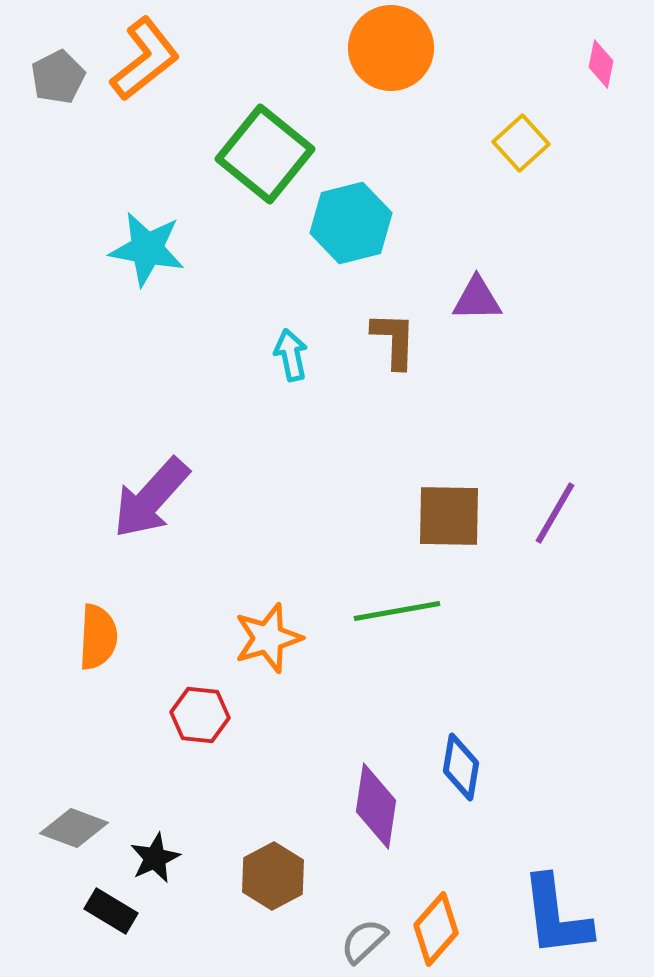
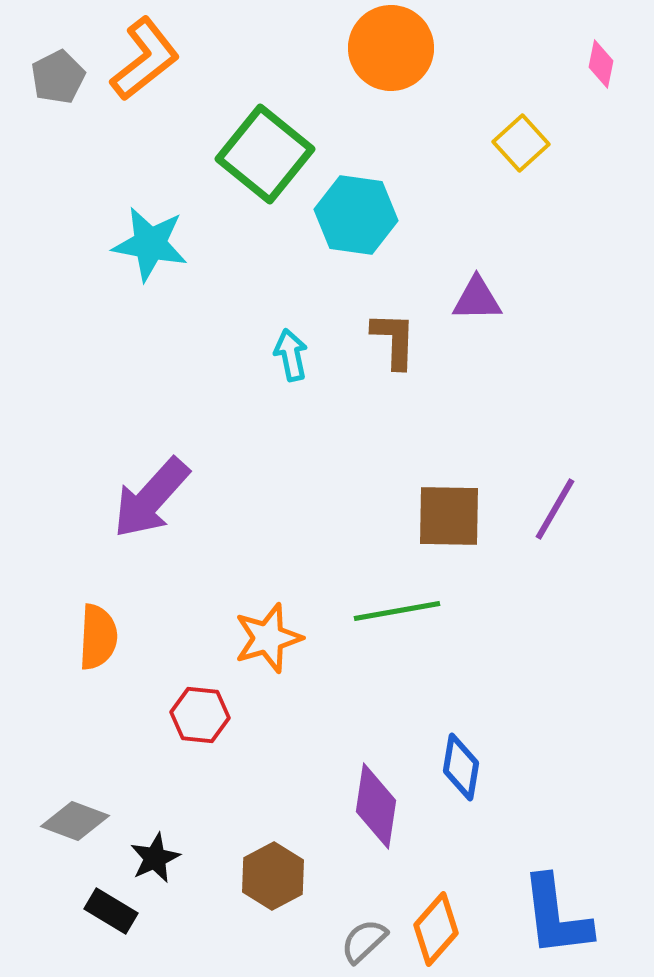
cyan hexagon: moved 5 px right, 8 px up; rotated 22 degrees clockwise
cyan star: moved 3 px right, 5 px up
purple line: moved 4 px up
gray diamond: moved 1 px right, 7 px up
